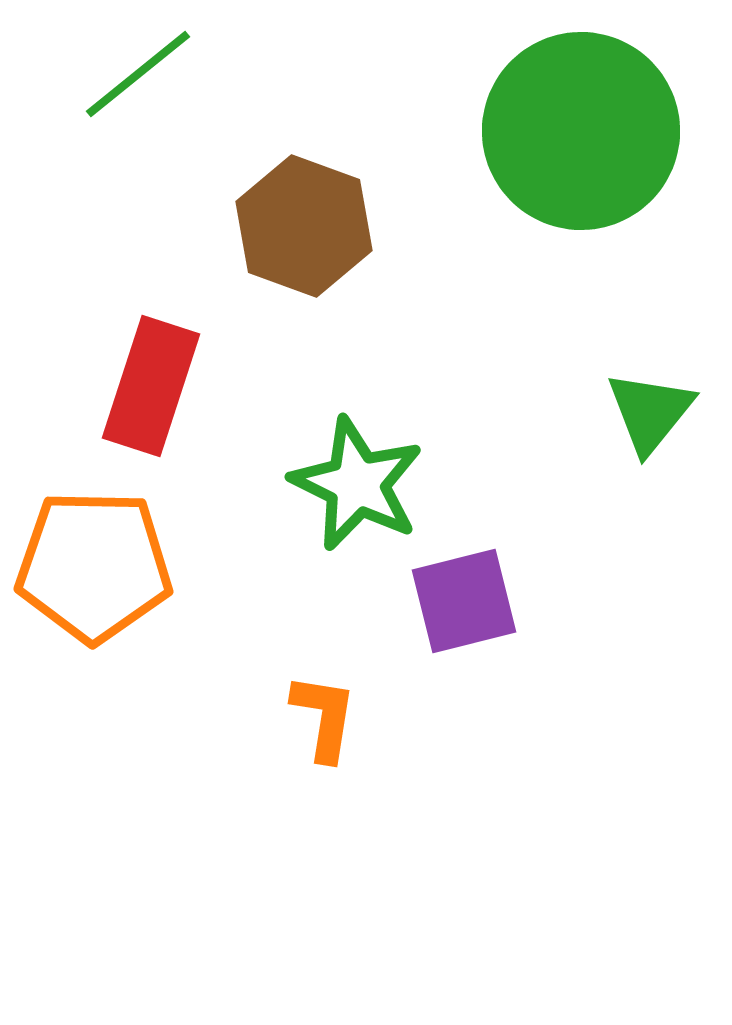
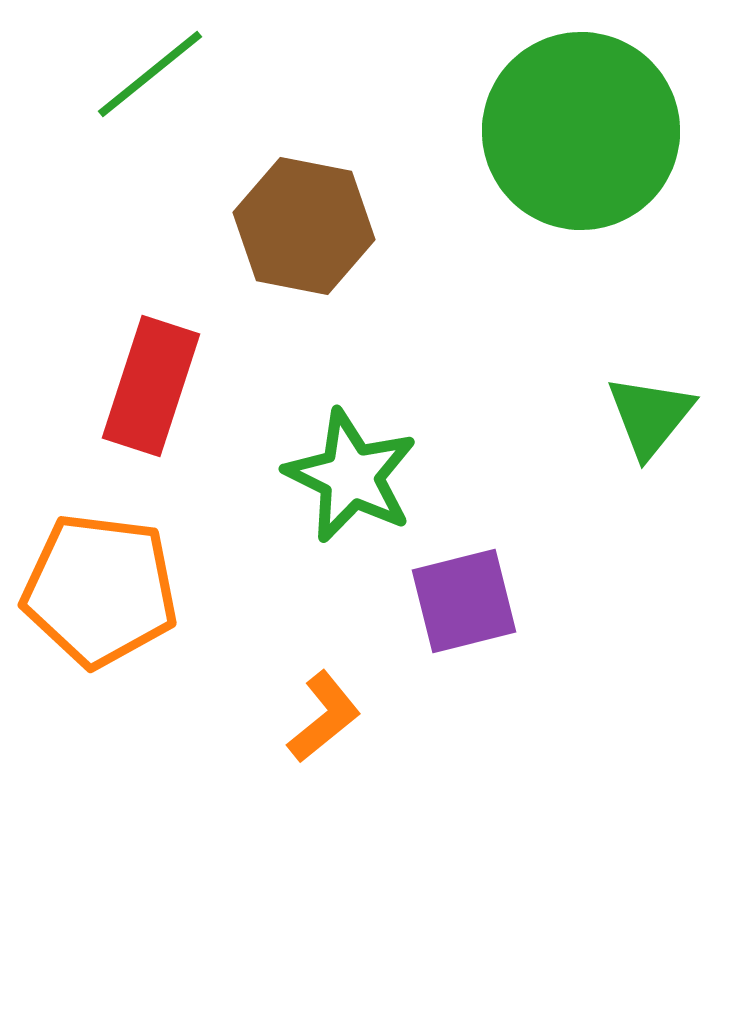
green line: moved 12 px right
brown hexagon: rotated 9 degrees counterclockwise
green triangle: moved 4 px down
green star: moved 6 px left, 8 px up
orange pentagon: moved 6 px right, 24 px down; rotated 6 degrees clockwise
orange L-shape: rotated 42 degrees clockwise
